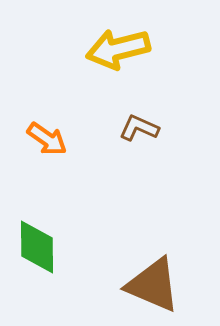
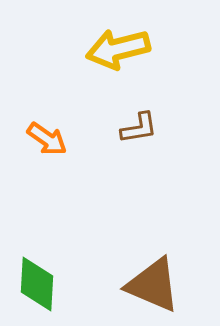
brown L-shape: rotated 147 degrees clockwise
green diamond: moved 37 px down; rotated 4 degrees clockwise
